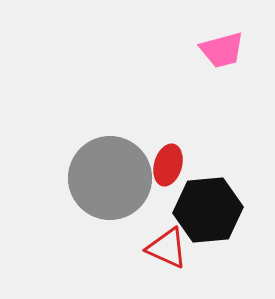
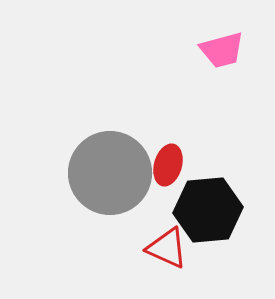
gray circle: moved 5 px up
